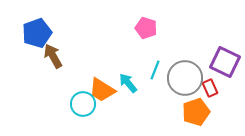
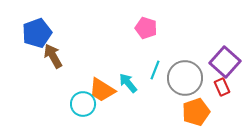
purple square: rotated 16 degrees clockwise
red rectangle: moved 12 px right, 1 px up
